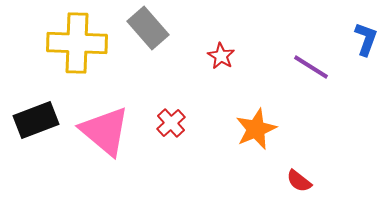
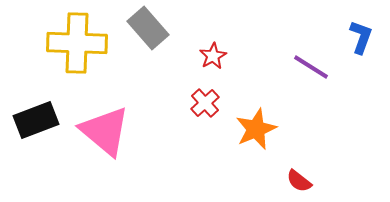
blue L-shape: moved 5 px left, 2 px up
red star: moved 8 px left; rotated 12 degrees clockwise
red cross: moved 34 px right, 20 px up
